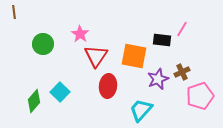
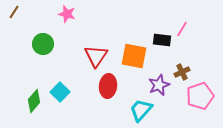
brown line: rotated 40 degrees clockwise
pink star: moved 13 px left, 20 px up; rotated 18 degrees counterclockwise
purple star: moved 1 px right, 6 px down
